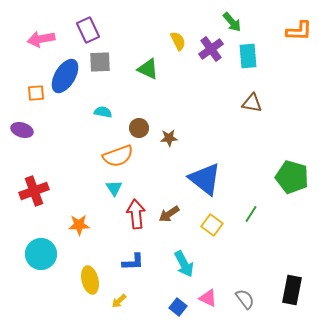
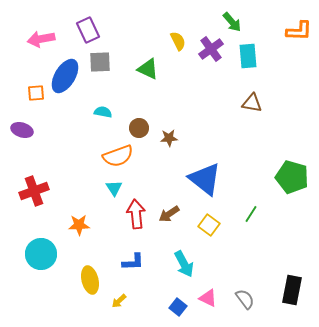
yellow square: moved 3 px left
